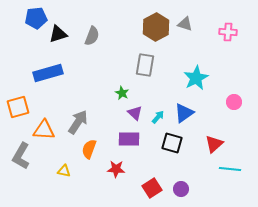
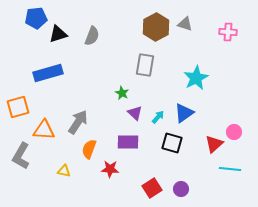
pink circle: moved 30 px down
purple rectangle: moved 1 px left, 3 px down
red star: moved 6 px left
